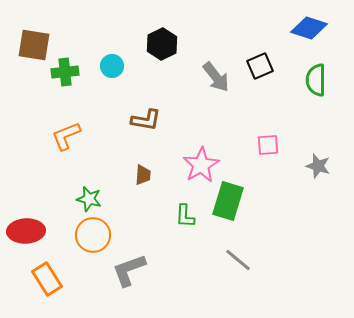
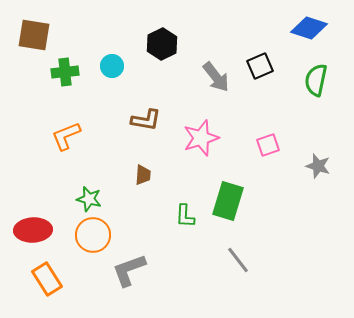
brown square: moved 10 px up
green semicircle: rotated 12 degrees clockwise
pink square: rotated 15 degrees counterclockwise
pink star: moved 27 px up; rotated 12 degrees clockwise
red ellipse: moved 7 px right, 1 px up
gray line: rotated 12 degrees clockwise
